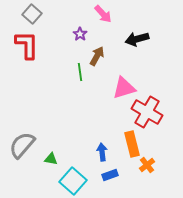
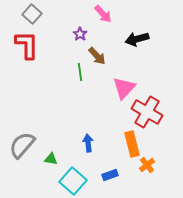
brown arrow: rotated 108 degrees clockwise
pink triangle: rotated 30 degrees counterclockwise
blue arrow: moved 14 px left, 9 px up
